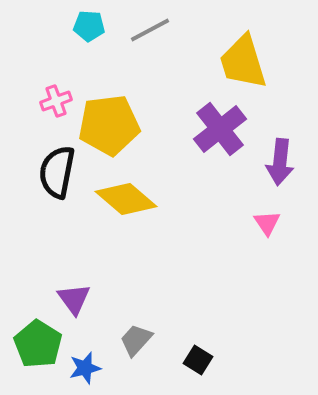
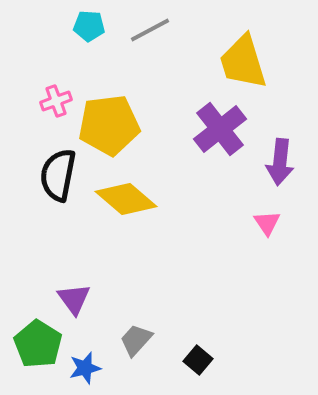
black semicircle: moved 1 px right, 3 px down
black square: rotated 8 degrees clockwise
